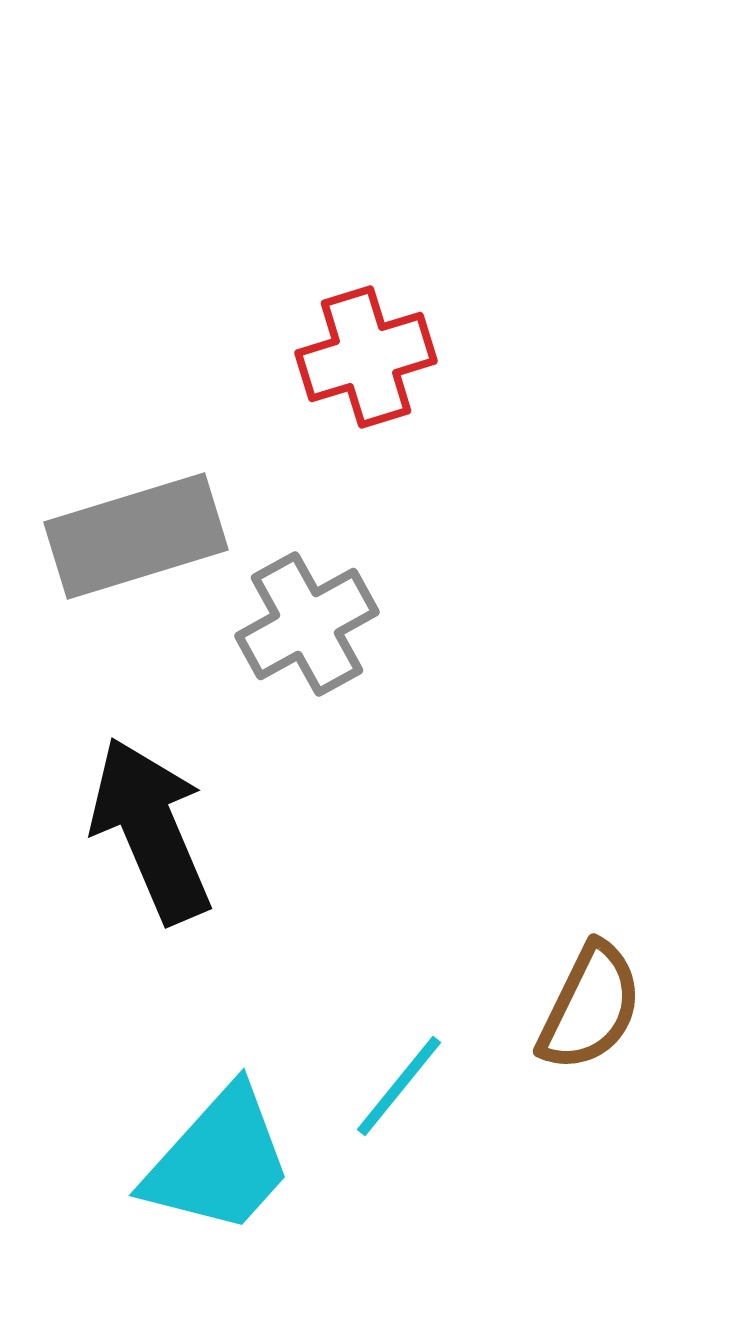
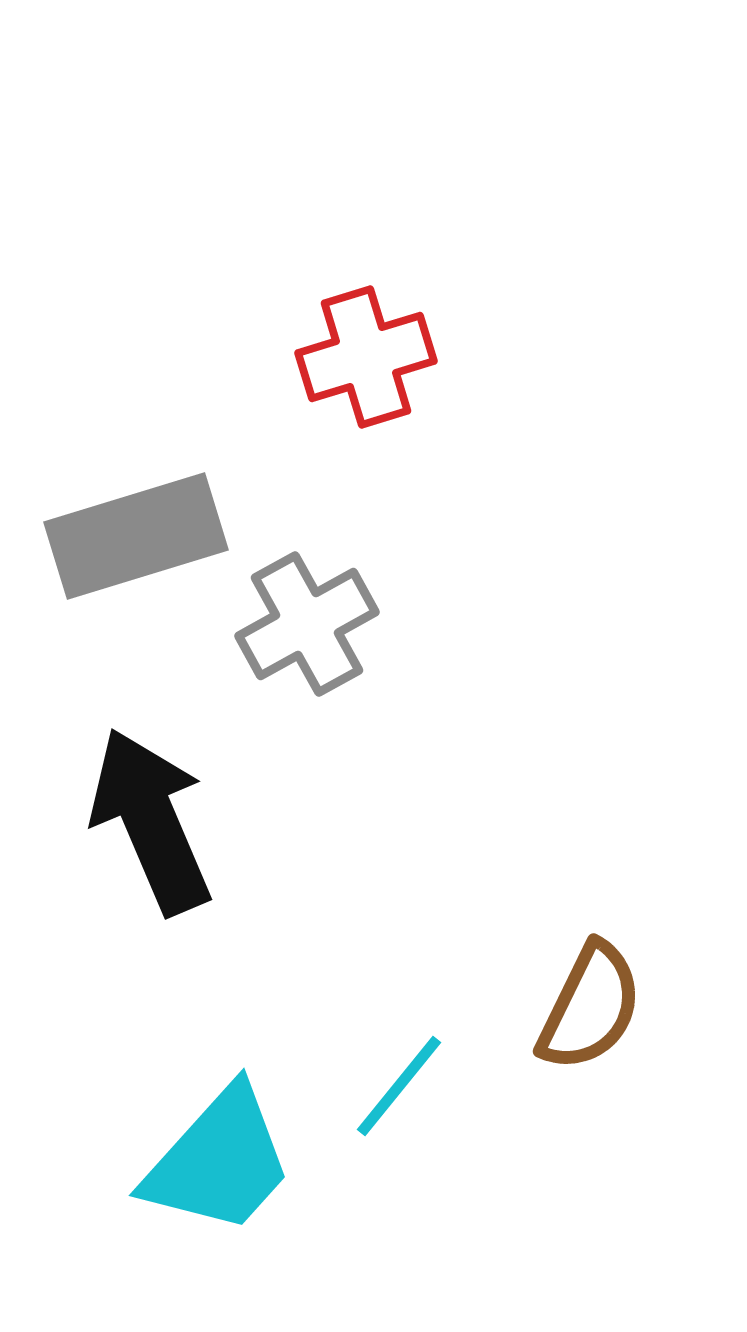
black arrow: moved 9 px up
